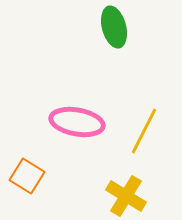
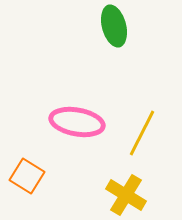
green ellipse: moved 1 px up
yellow line: moved 2 px left, 2 px down
yellow cross: moved 1 px up
